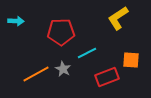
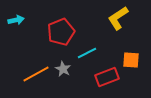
cyan arrow: moved 1 px up; rotated 14 degrees counterclockwise
red pentagon: rotated 20 degrees counterclockwise
